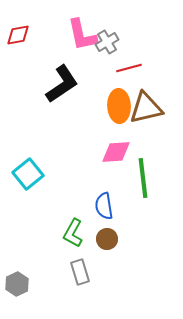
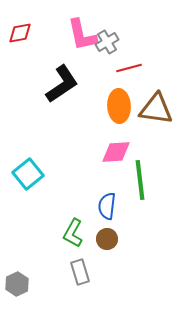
red diamond: moved 2 px right, 2 px up
brown triangle: moved 10 px right, 1 px down; rotated 21 degrees clockwise
green line: moved 3 px left, 2 px down
blue semicircle: moved 3 px right; rotated 16 degrees clockwise
